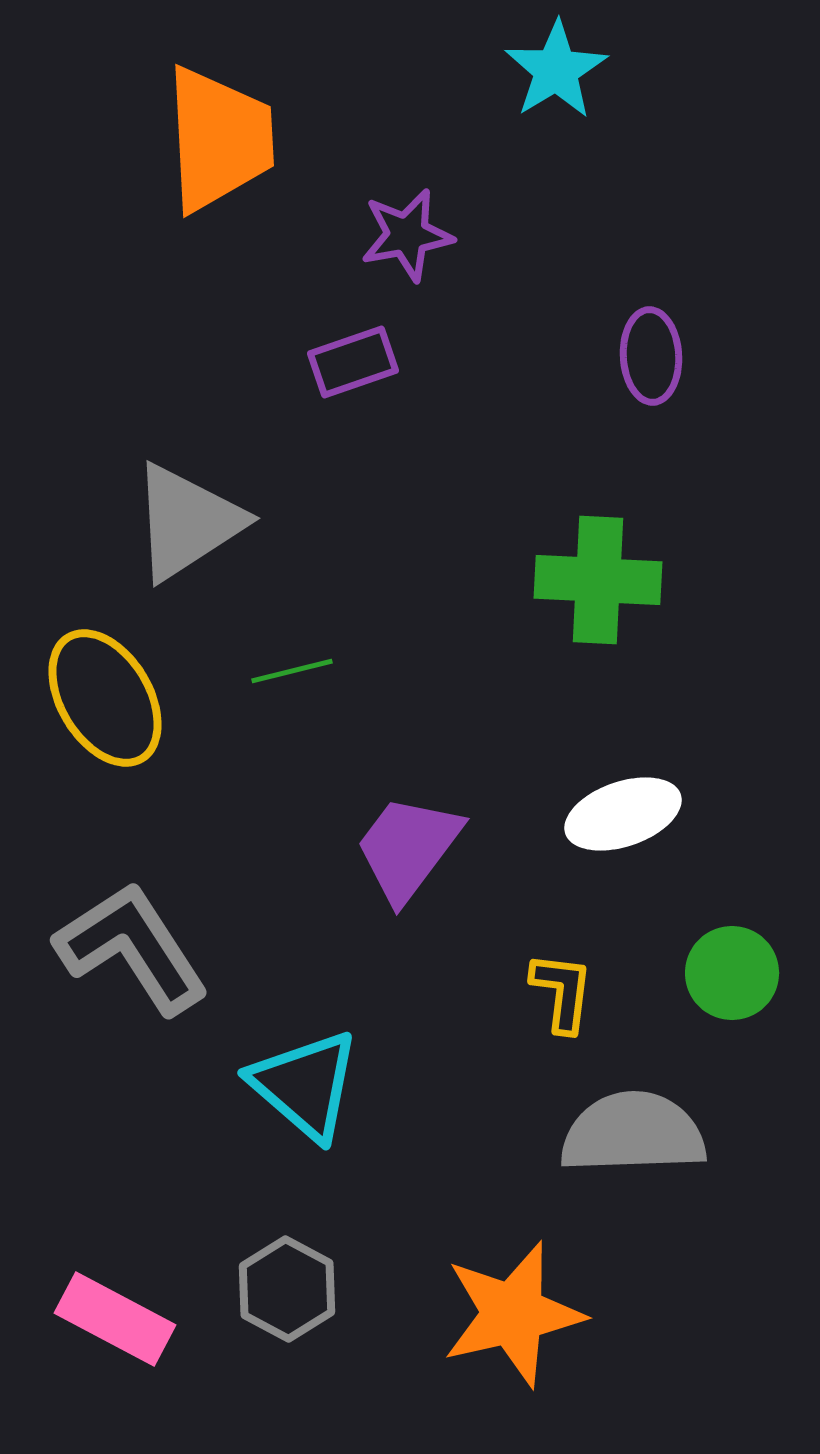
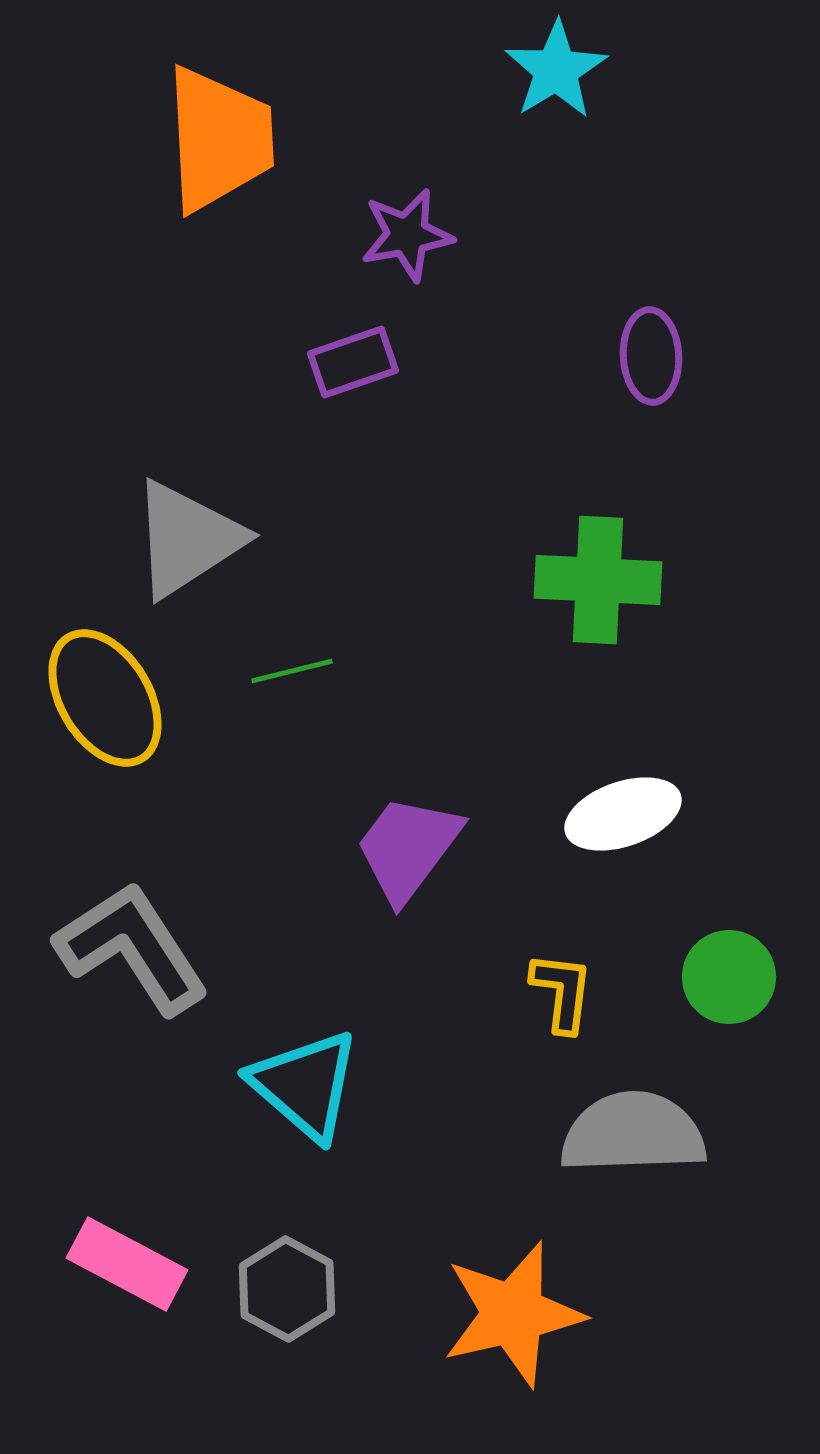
gray triangle: moved 17 px down
green circle: moved 3 px left, 4 px down
pink rectangle: moved 12 px right, 55 px up
